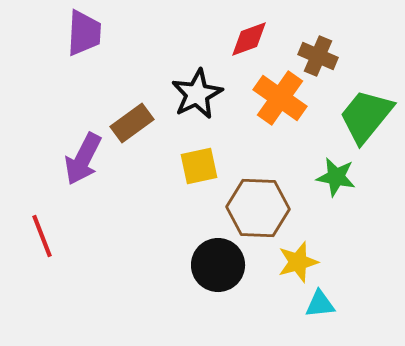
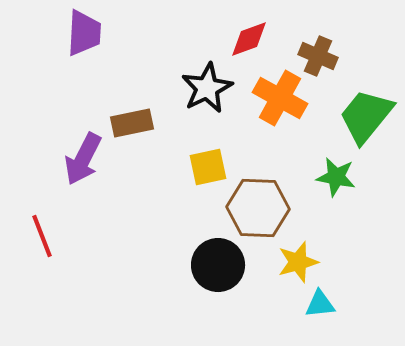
black star: moved 10 px right, 6 px up
orange cross: rotated 6 degrees counterclockwise
brown rectangle: rotated 24 degrees clockwise
yellow square: moved 9 px right, 1 px down
